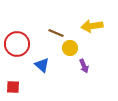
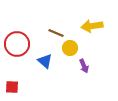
blue triangle: moved 3 px right, 4 px up
red square: moved 1 px left
